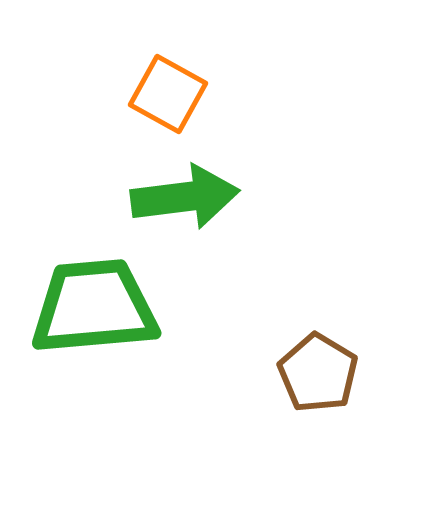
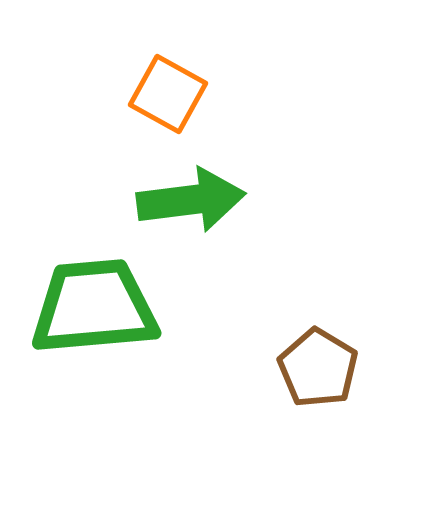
green arrow: moved 6 px right, 3 px down
brown pentagon: moved 5 px up
